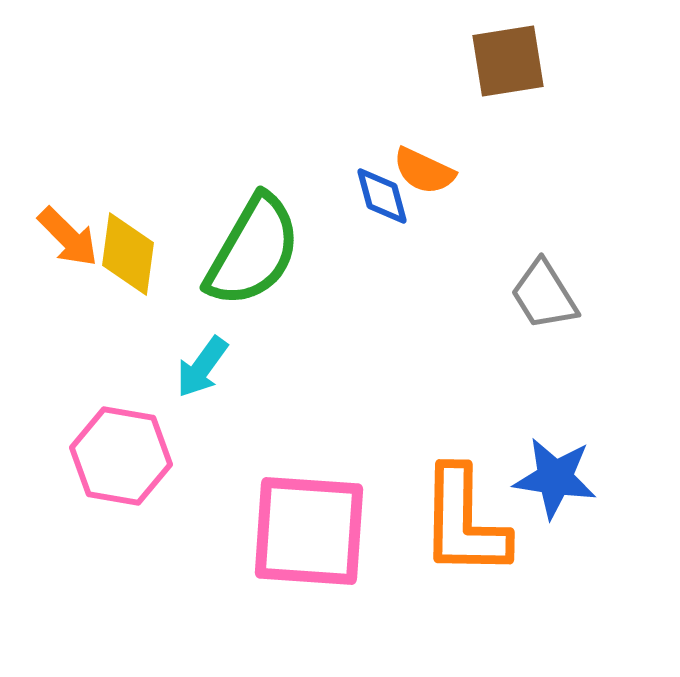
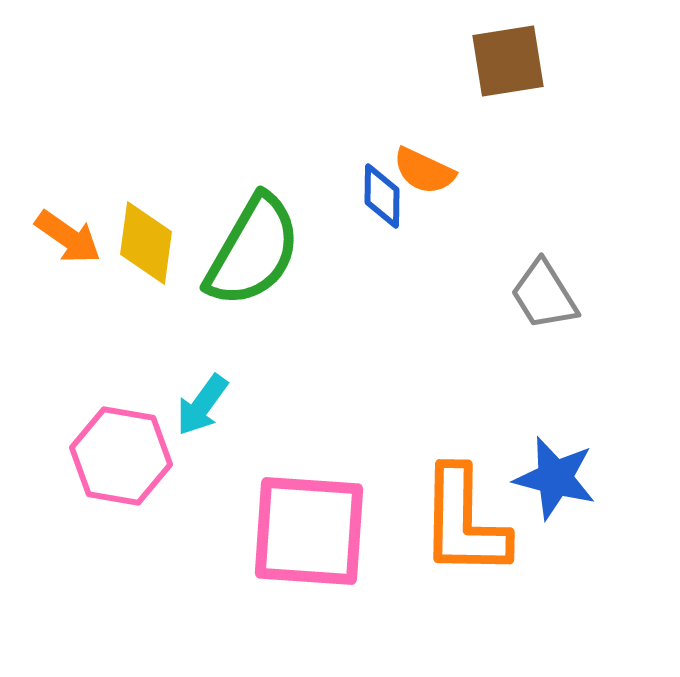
blue diamond: rotated 16 degrees clockwise
orange arrow: rotated 10 degrees counterclockwise
yellow diamond: moved 18 px right, 11 px up
cyan arrow: moved 38 px down
blue star: rotated 6 degrees clockwise
